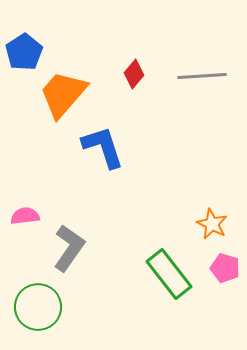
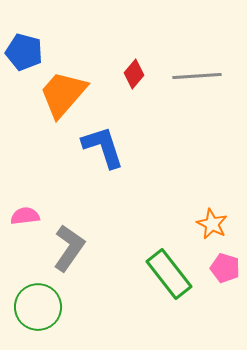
blue pentagon: rotated 24 degrees counterclockwise
gray line: moved 5 px left
